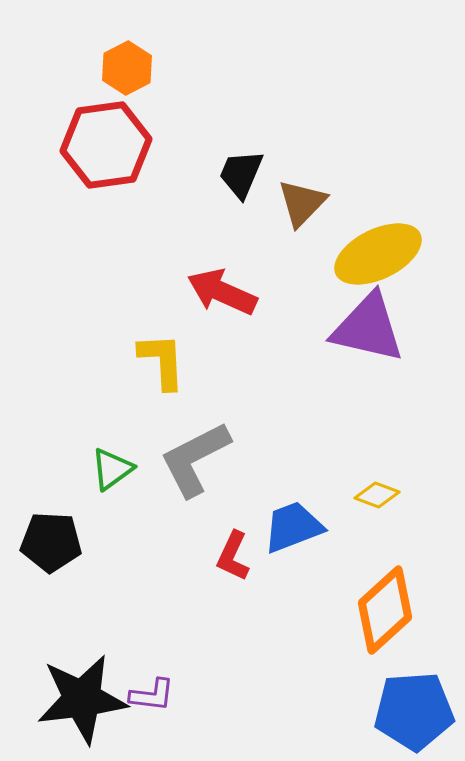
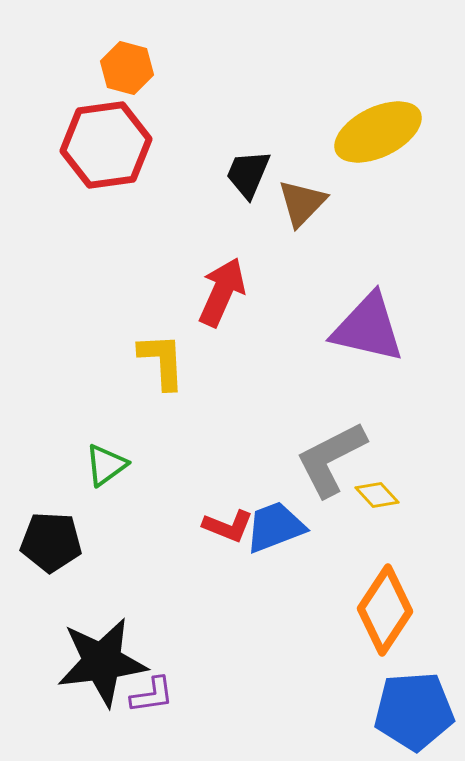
orange hexagon: rotated 18 degrees counterclockwise
black trapezoid: moved 7 px right
yellow ellipse: moved 122 px up
red arrow: rotated 90 degrees clockwise
gray L-shape: moved 136 px right
green triangle: moved 6 px left, 4 px up
yellow diamond: rotated 27 degrees clockwise
blue trapezoid: moved 18 px left
red L-shape: moved 5 px left, 30 px up; rotated 93 degrees counterclockwise
orange diamond: rotated 14 degrees counterclockwise
purple L-shape: rotated 15 degrees counterclockwise
black star: moved 20 px right, 37 px up
